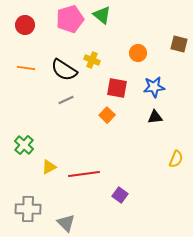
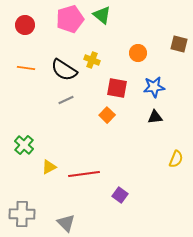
gray cross: moved 6 px left, 5 px down
